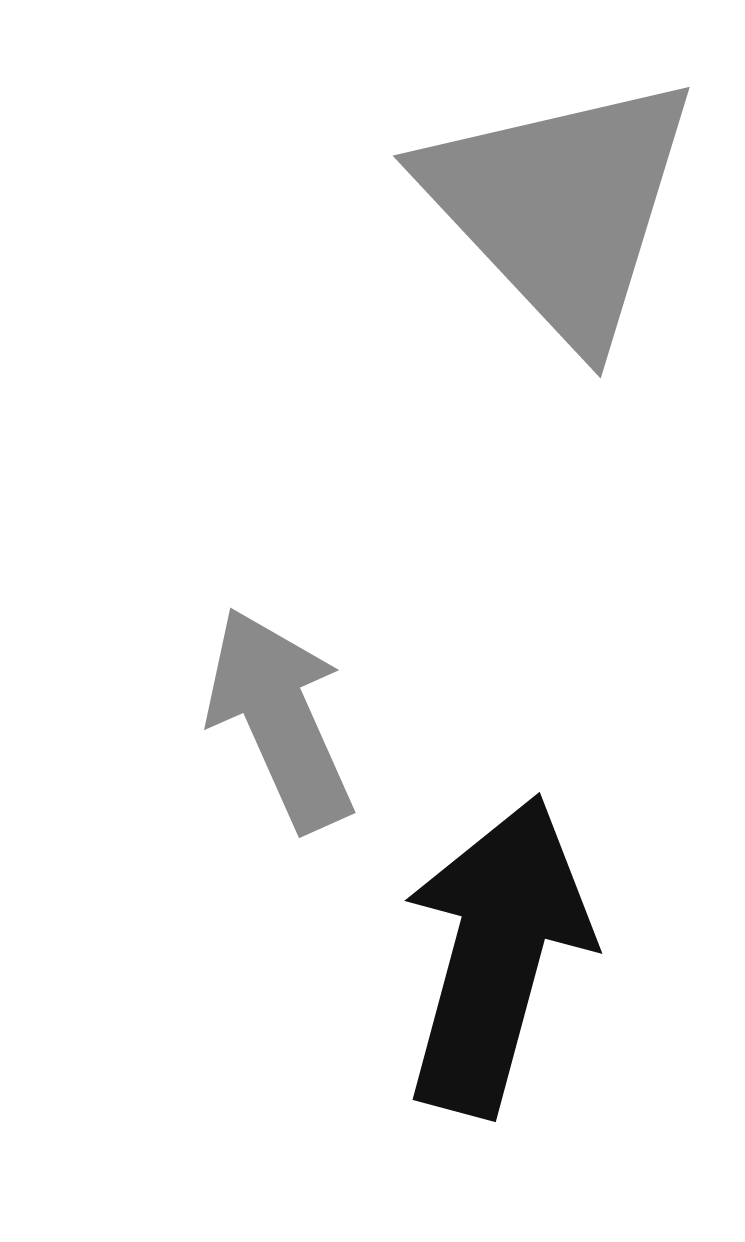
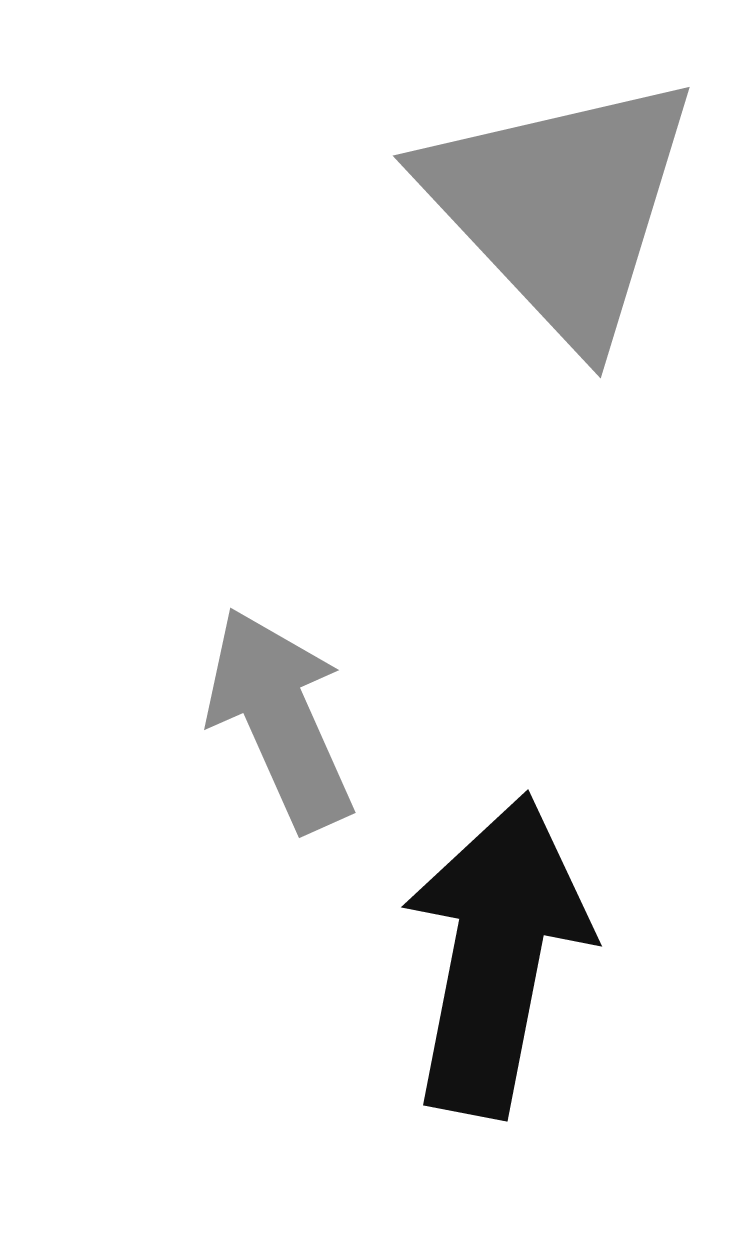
black arrow: rotated 4 degrees counterclockwise
